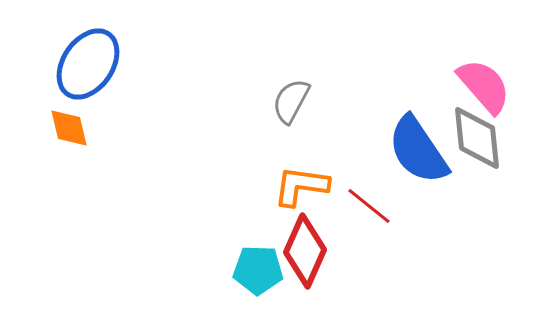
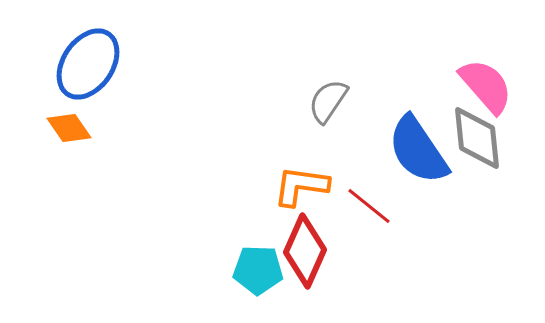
pink semicircle: moved 2 px right
gray semicircle: moved 37 px right; rotated 6 degrees clockwise
orange diamond: rotated 21 degrees counterclockwise
